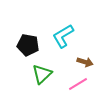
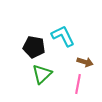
cyan L-shape: rotated 95 degrees clockwise
black pentagon: moved 6 px right, 2 px down
pink line: rotated 48 degrees counterclockwise
